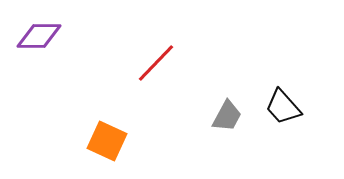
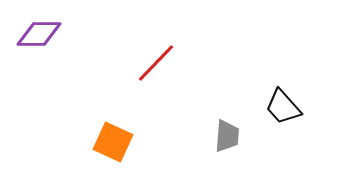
purple diamond: moved 2 px up
gray trapezoid: moved 20 px down; rotated 24 degrees counterclockwise
orange square: moved 6 px right, 1 px down
